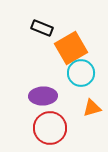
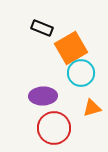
red circle: moved 4 px right
